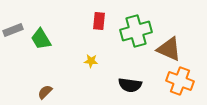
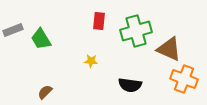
orange cross: moved 4 px right, 2 px up
